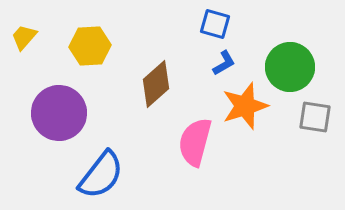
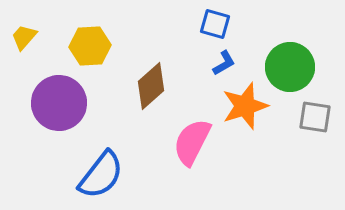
brown diamond: moved 5 px left, 2 px down
purple circle: moved 10 px up
pink semicircle: moved 3 px left; rotated 12 degrees clockwise
